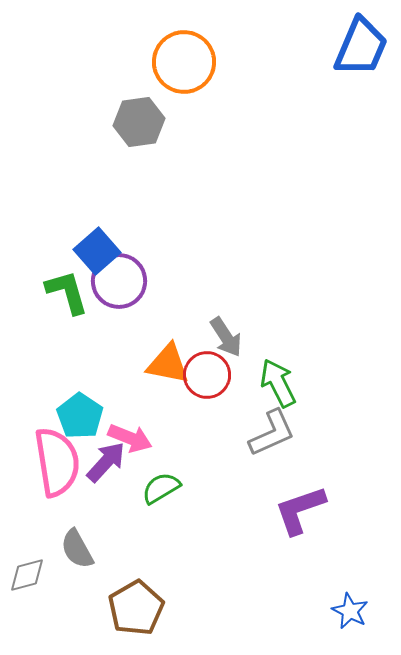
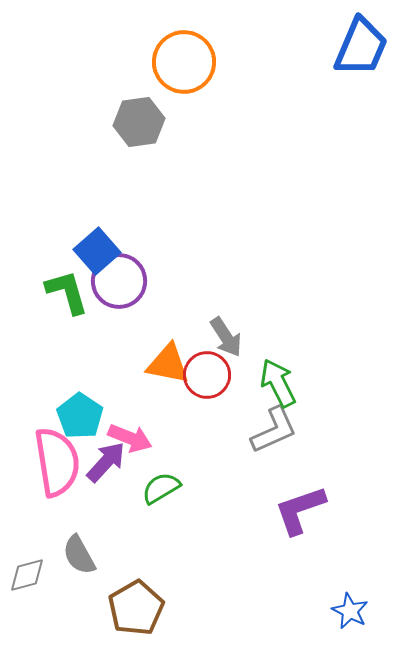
gray L-shape: moved 2 px right, 3 px up
gray semicircle: moved 2 px right, 6 px down
